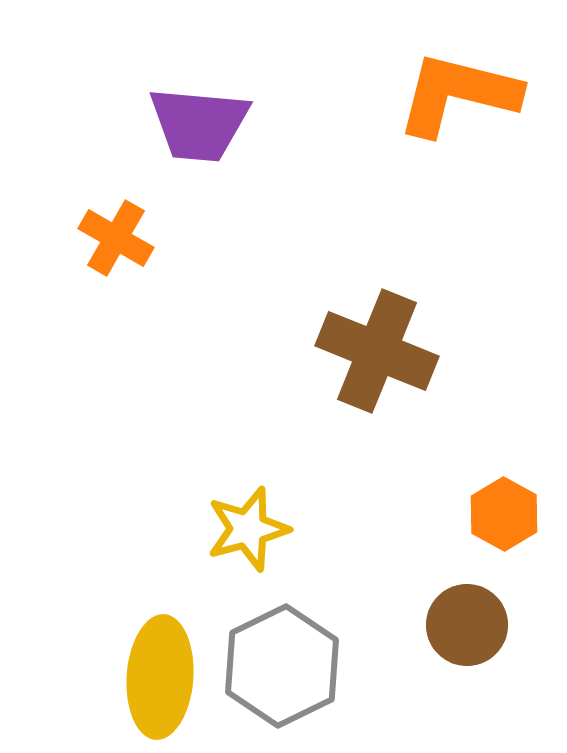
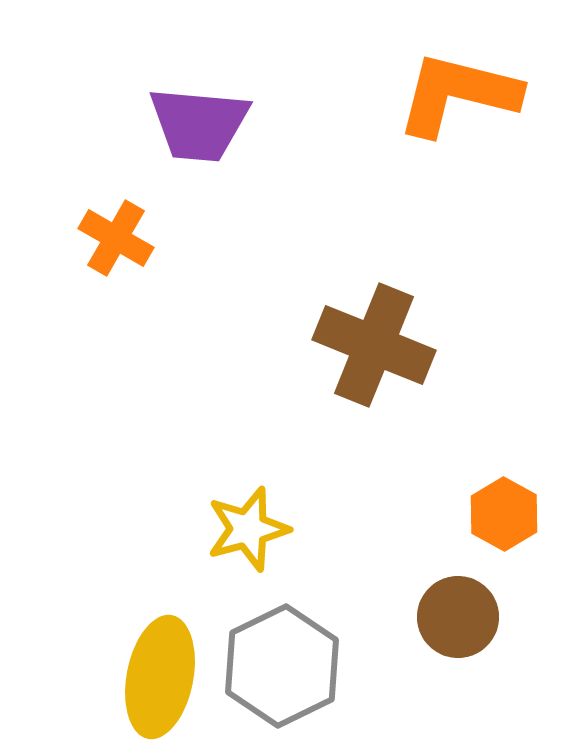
brown cross: moved 3 px left, 6 px up
brown circle: moved 9 px left, 8 px up
yellow ellipse: rotated 7 degrees clockwise
